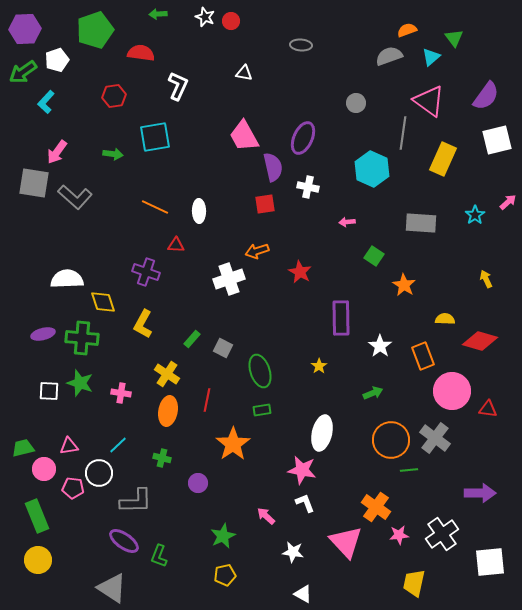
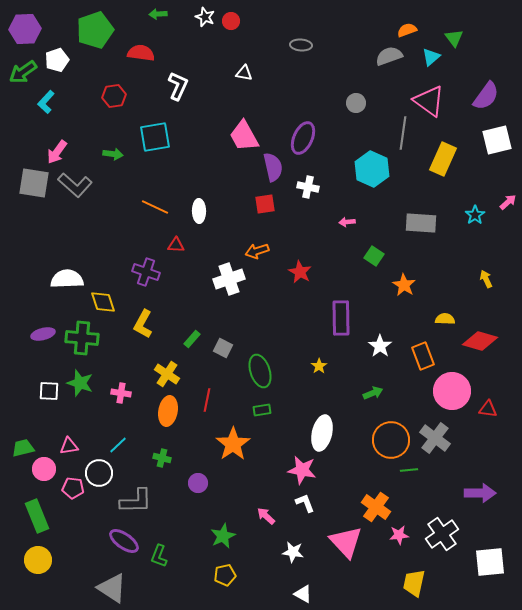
gray L-shape at (75, 197): moved 12 px up
